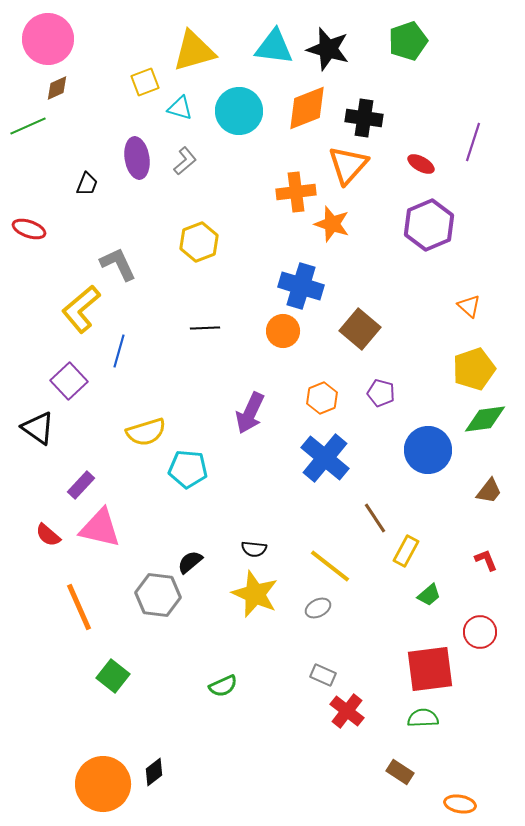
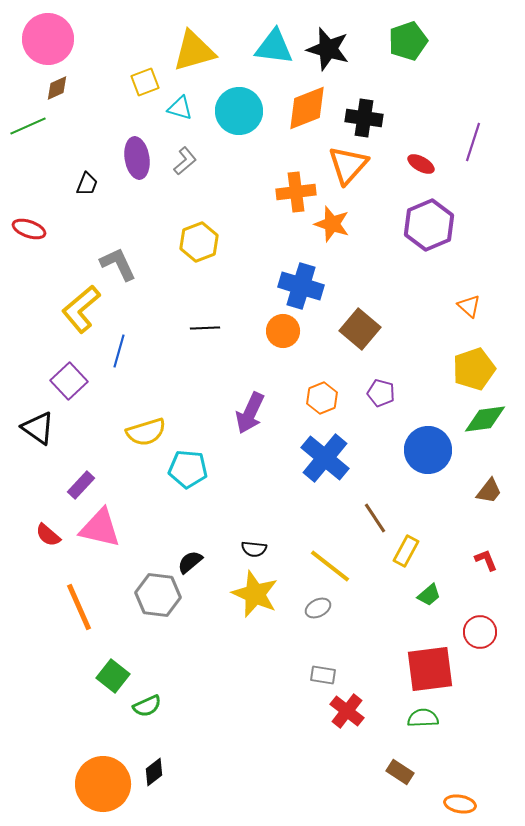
gray rectangle at (323, 675): rotated 15 degrees counterclockwise
green semicircle at (223, 686): moved 76 px left, 20 px down
